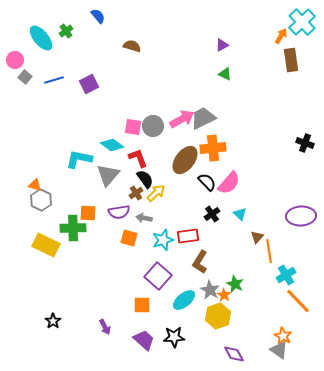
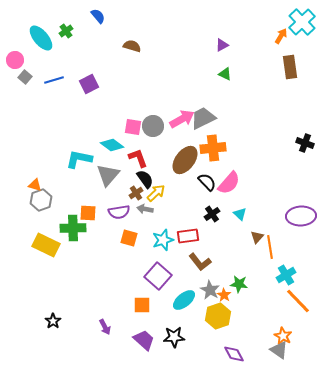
brown rectangle at (291, 60): moved 1 px left, 7 px down
gray hexagon at (41, 200): rotated 15 degrees clockwise
gray arrow at (144, 218): moved 1 px right, 9 px up
orange line at (269, 251): moved 1 px right, 4 px up
brown L-shape at (200, 262): rotated 70 degrees counterclockwise
green star at (235, 284): moved 4 px right; rotated 18 degrees counterclockwise
